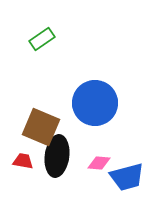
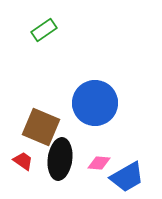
green rectangle: moved 2 px right, 9 px up
black ellipse: moved 3 px right, 3 px down
red trapezoid: rotated 25 degrees clockwise
blue trapezoid: rotated 15 degrees counterclockwise
